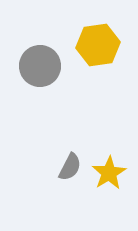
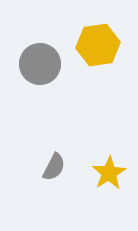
gray circle: moved 2 px up
gray semicircle: moved 16 px left
